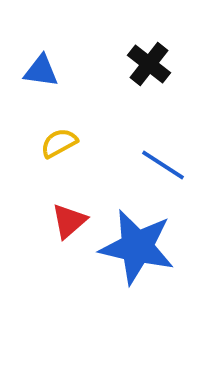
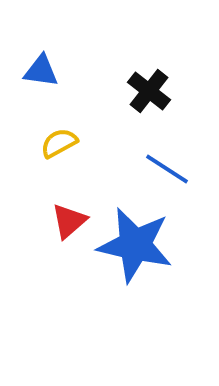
black cross: moved 27 px down
blue line: moved 4 px right, 4 px down
blue star: moved 2 px left, 2 px up
